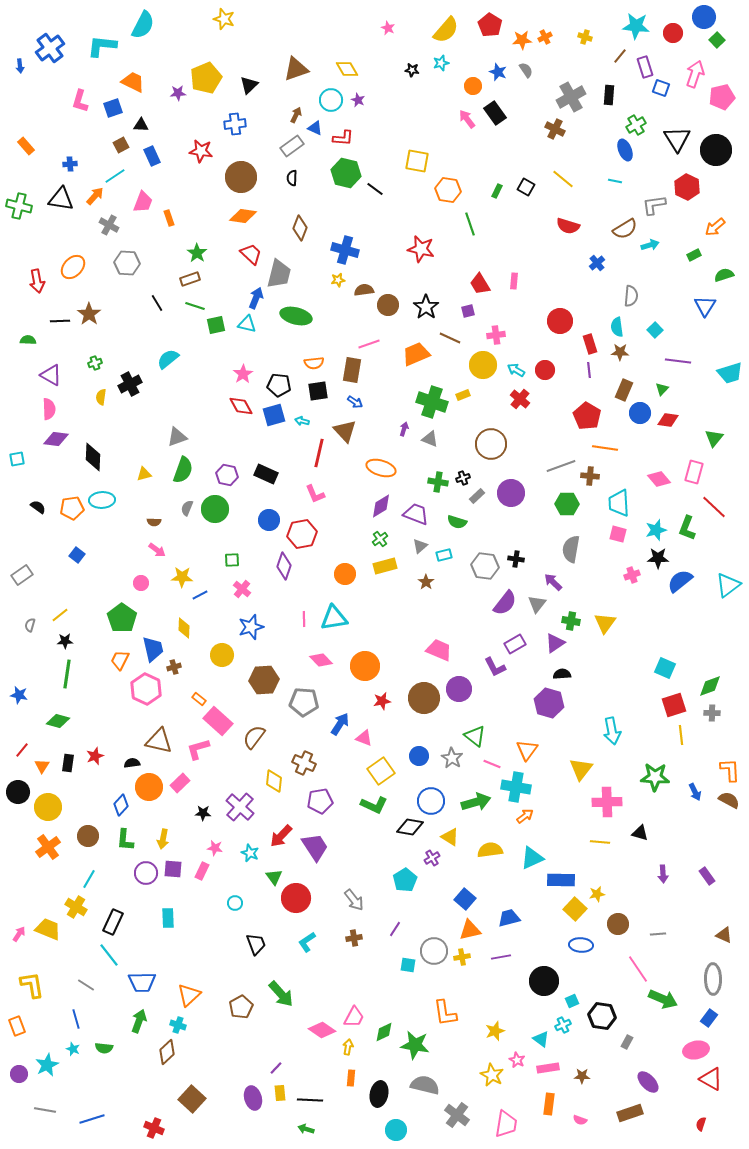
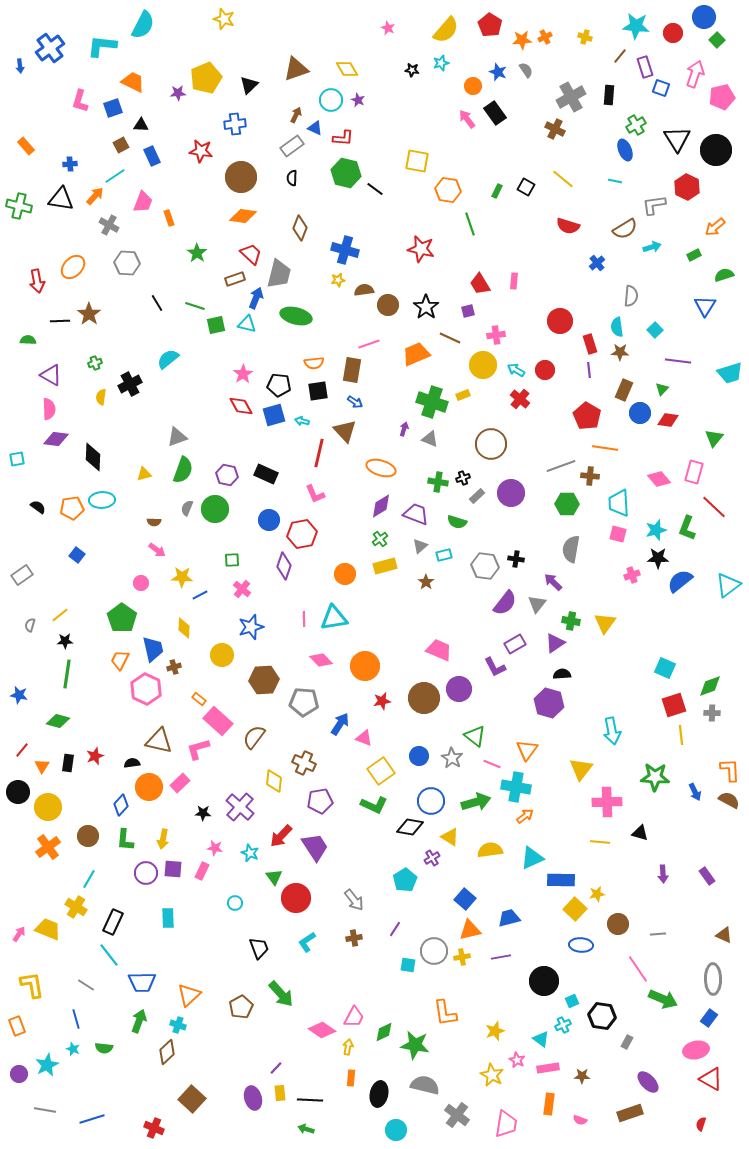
cyan arrow at (650, 245): moved 2 px right, 2 px down
brown rectangle at (190, 279): moved 45 px right
black trapezoid at (256, 944): moved 3 px right, 4 px down
